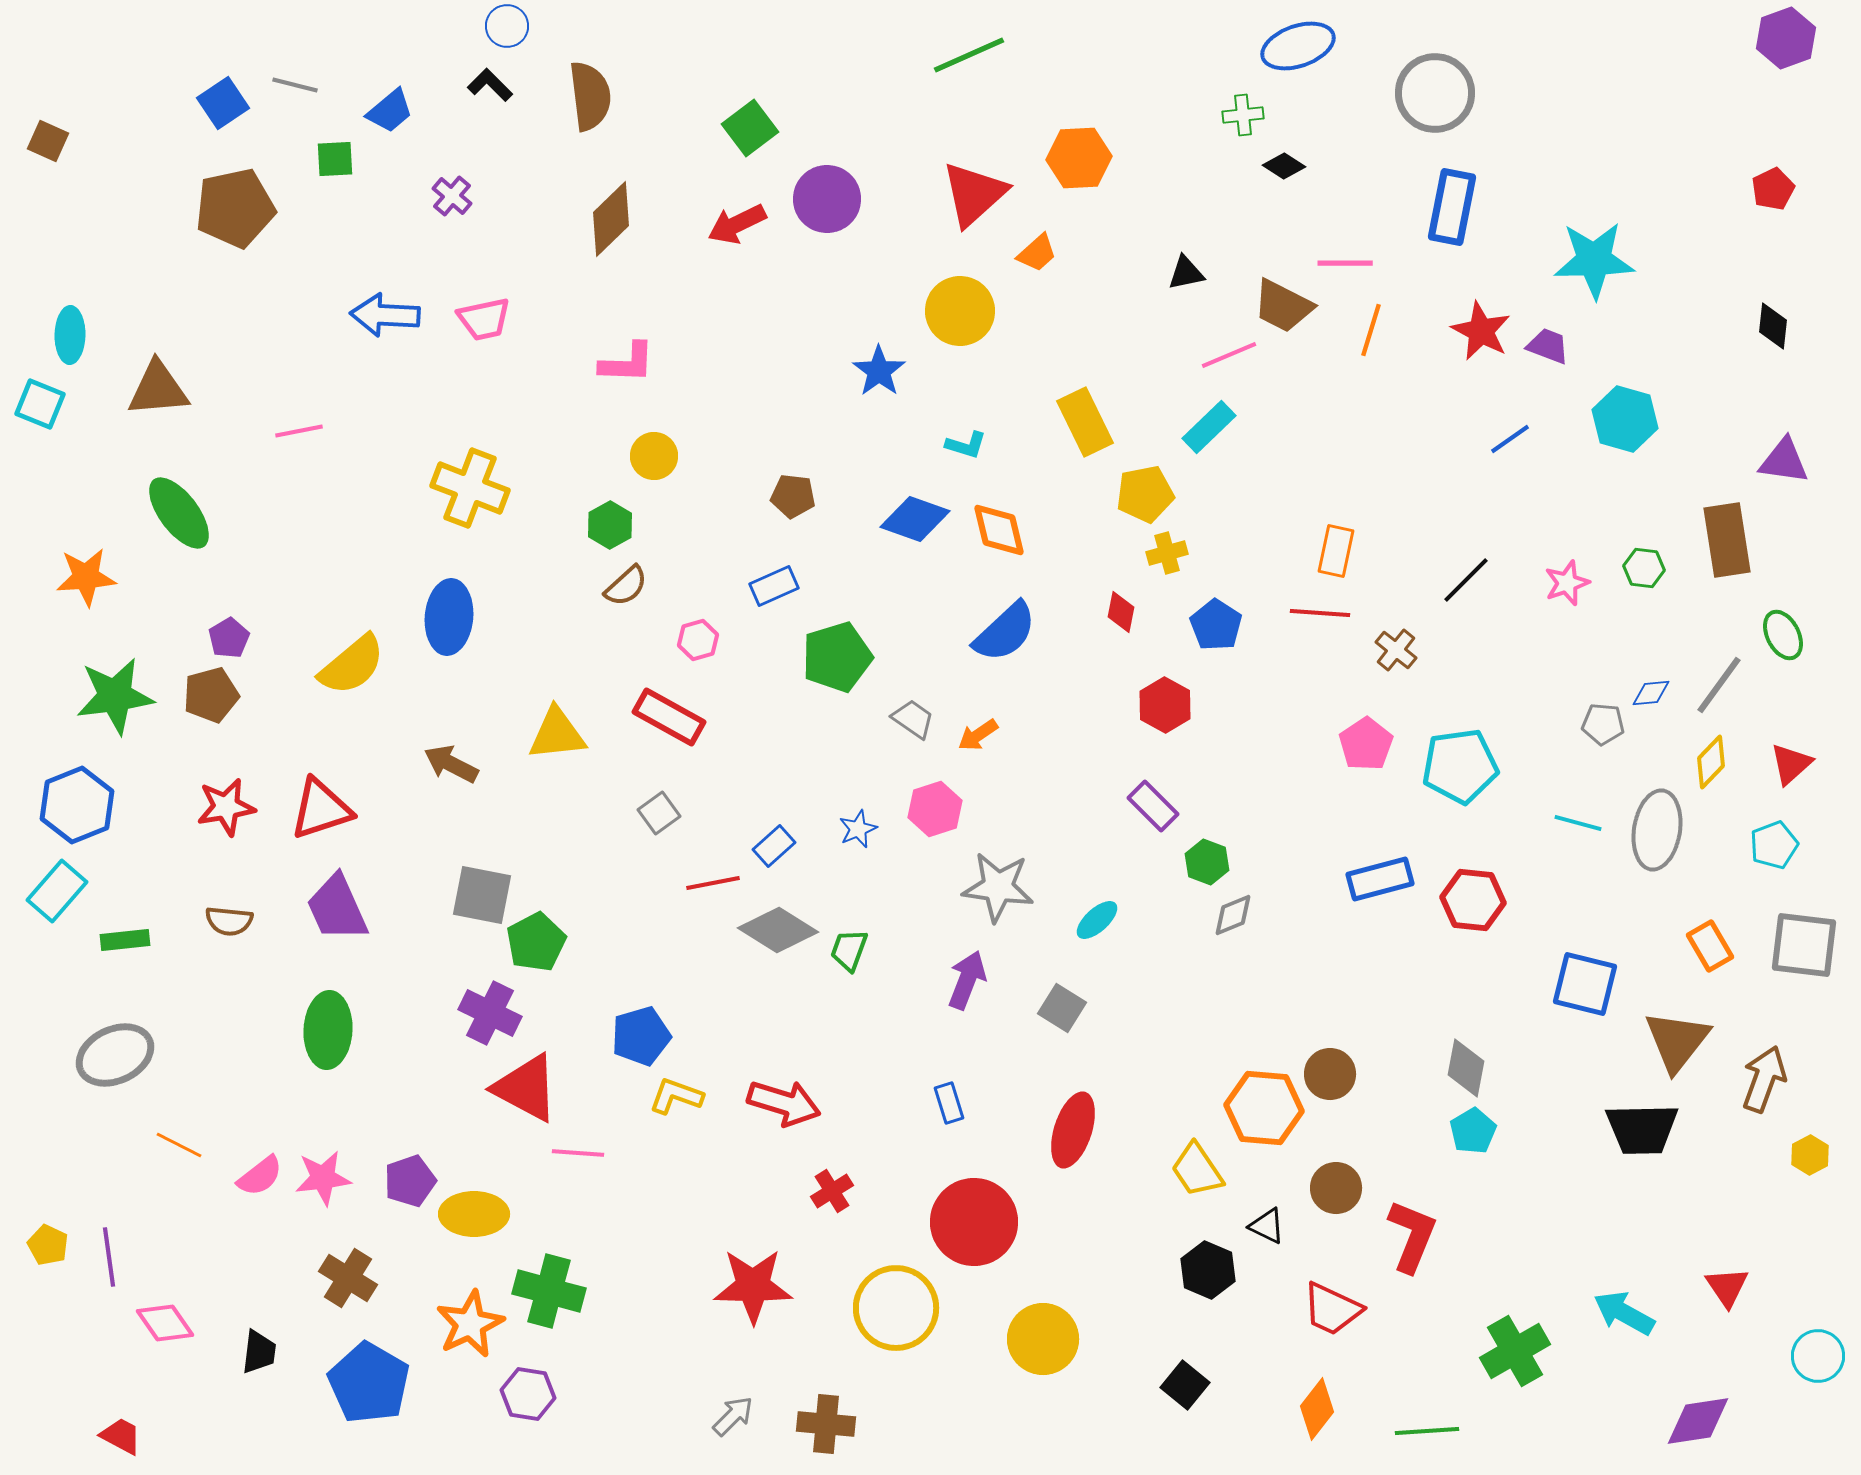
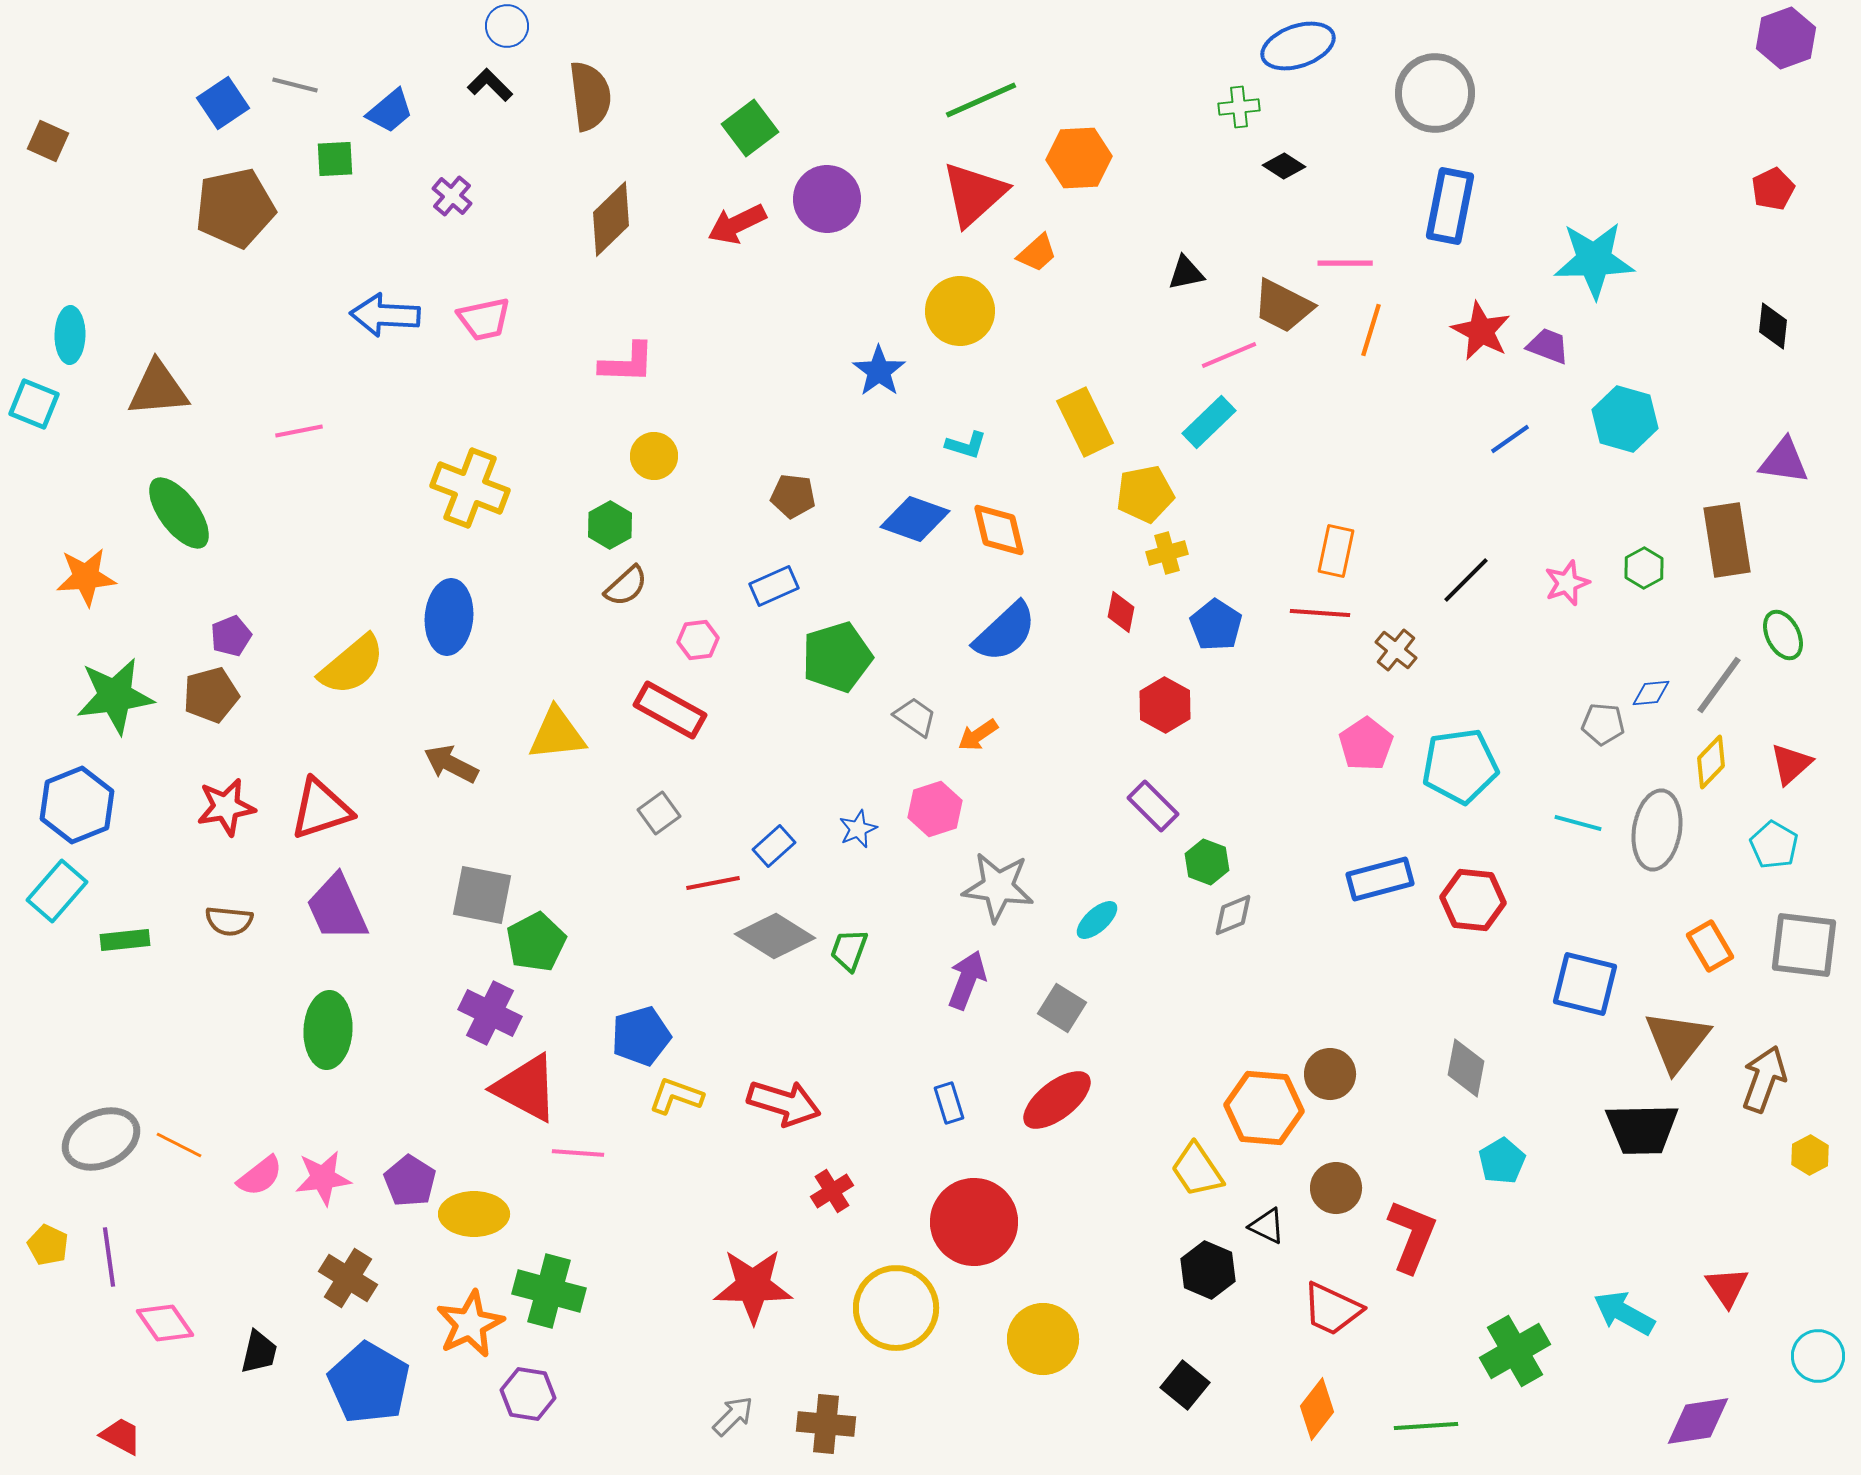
green line at (969, 55): moved 12 px right, 45 px down
green cross at (1243, 115): moved 4 px left, 8 px up
blue rectangle at (1452, 207): moved 2 px left, 1 px up
cyan square at (40, 404): moved 6 px left
cyan rectangle at (1209, 427): moved 5 px up
green hexagon at (1644, 568): rotated 24 degrees clockwise
purple pentagon at (229, 638): moved 2 px right, 2 px up; rotated 9 degrees clockwise
pink hexagon at (698, 640): rotated 9 degrees clockwise
red rectangle at (669, 717): moved 1 px right, 7 px up
gray trapezoid at (913, 719): moved 2 px right, 2 px up
cyan pentagon at (1774, 845): rotated 21 degrees counterclockwise
gray diamond at (778, 930): moved 3 px left, 6 px down
gray ellipse at (115, 1055): moved 14 px left, 84 px down
red ellipse at (1073, 1130): moved 16 px left, 30 px up; rotated 34 degrees clockwise
cyan pentagon at (1473, 1131): moved 29 px right, 30 px down
purple pentagon at (410, 1181): rotated 21 degrees counterclockwise
black trapezoid at (259, 1352): rotated 6 degrees clockwise
green line at (1427, 1431): moved 1 px left, 5 px up
